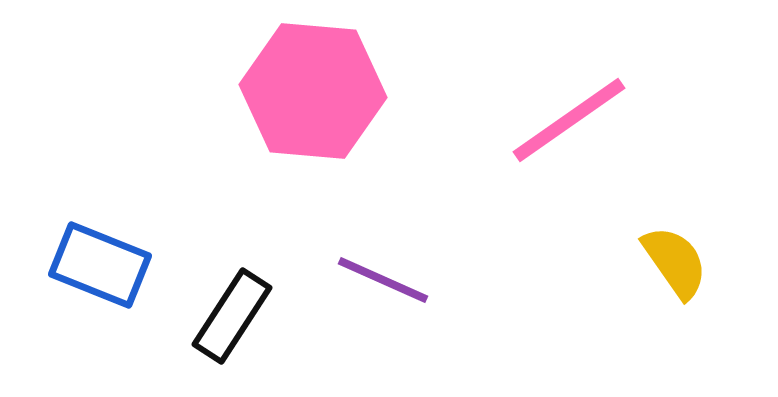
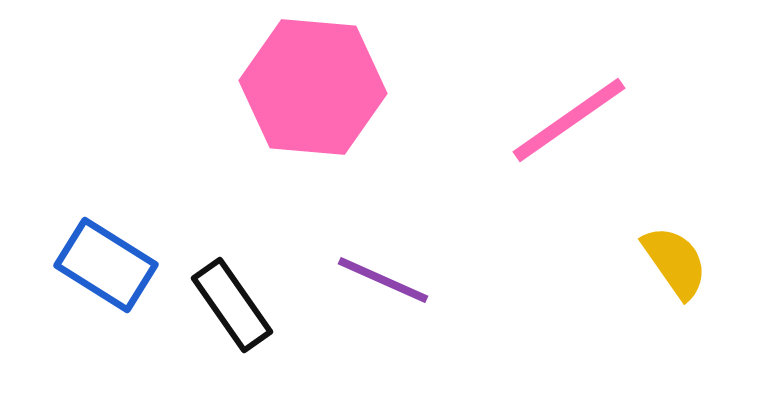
pink hexagon: moved 4 px up
blue rectangle: moved 6 px right; rotated 10 degrees clockwise
black rectangle: moved 11 px up; rotated 68 degrees counterclockwise
